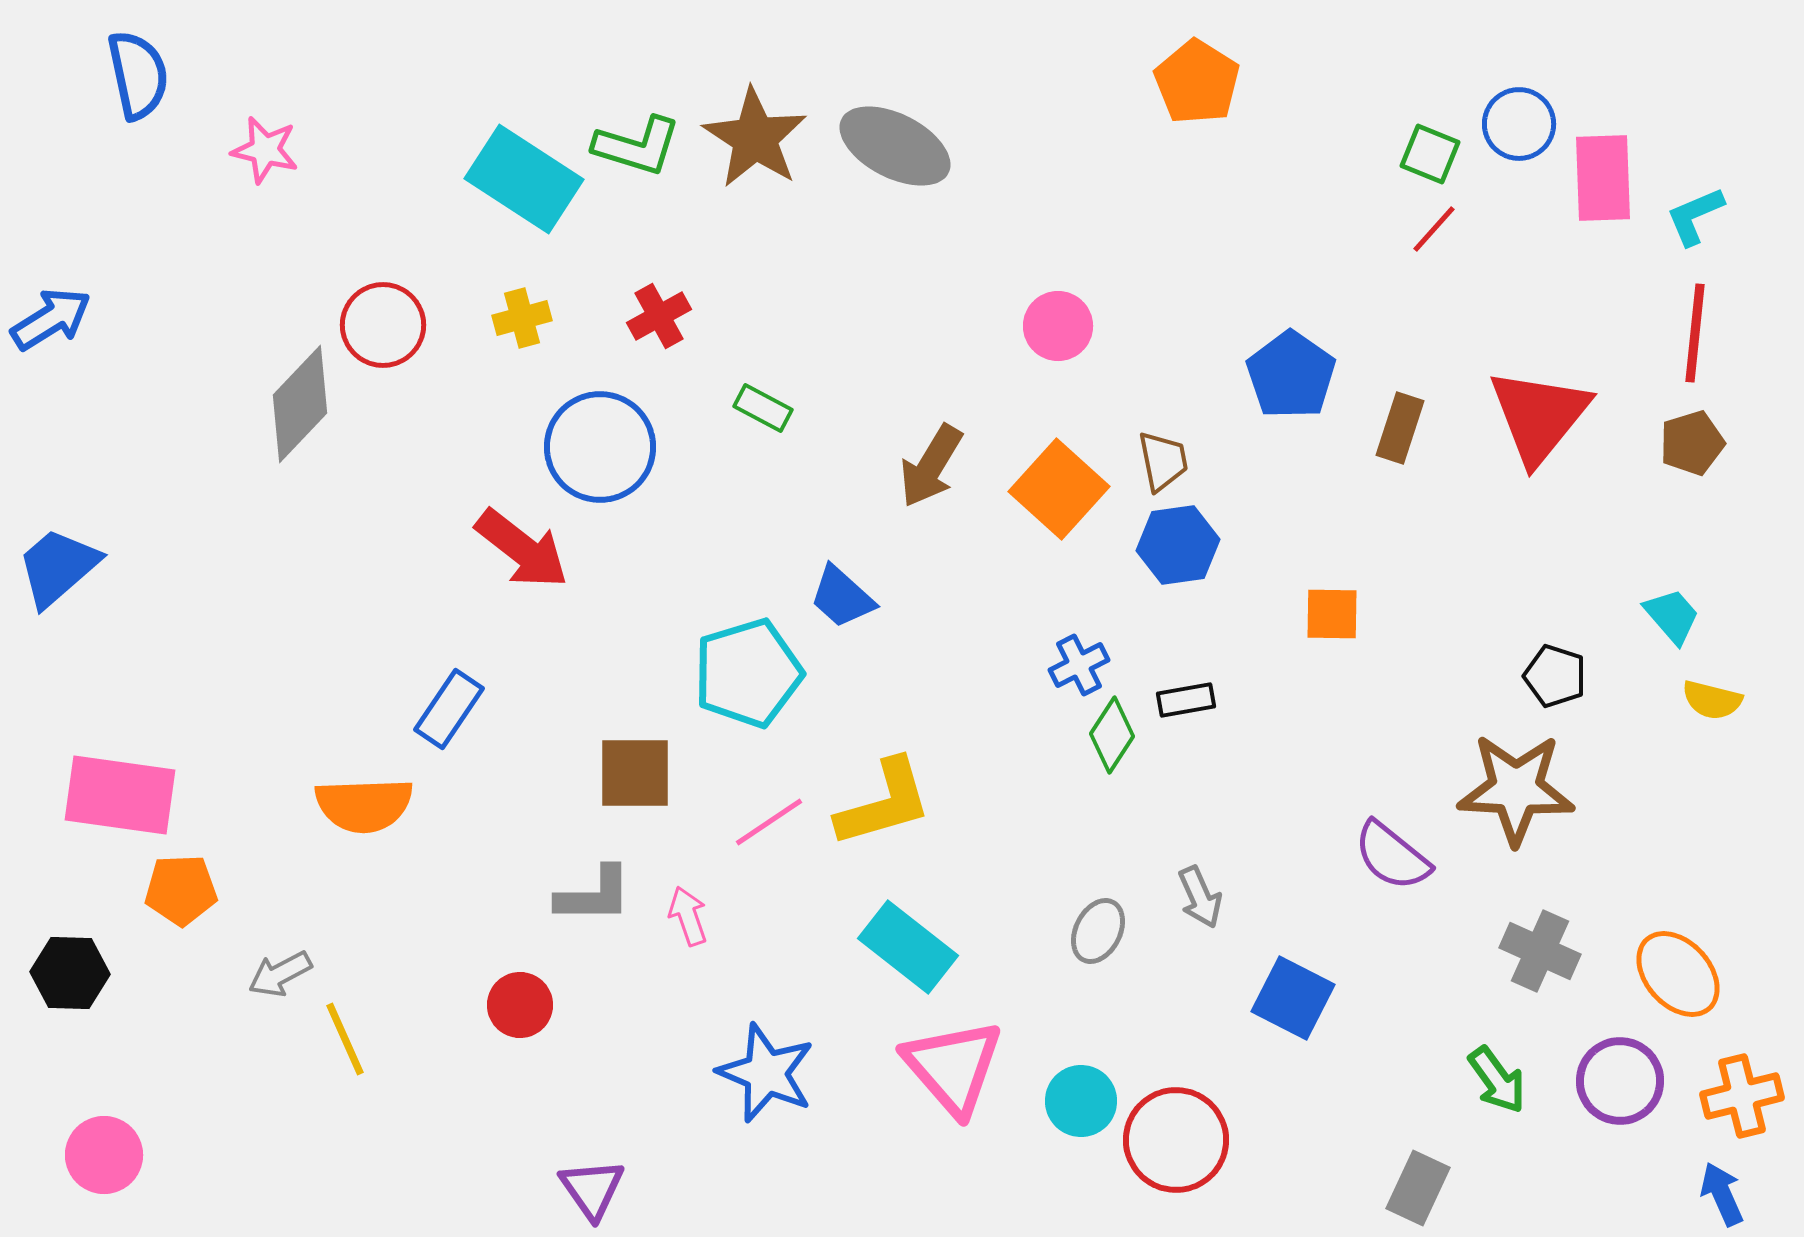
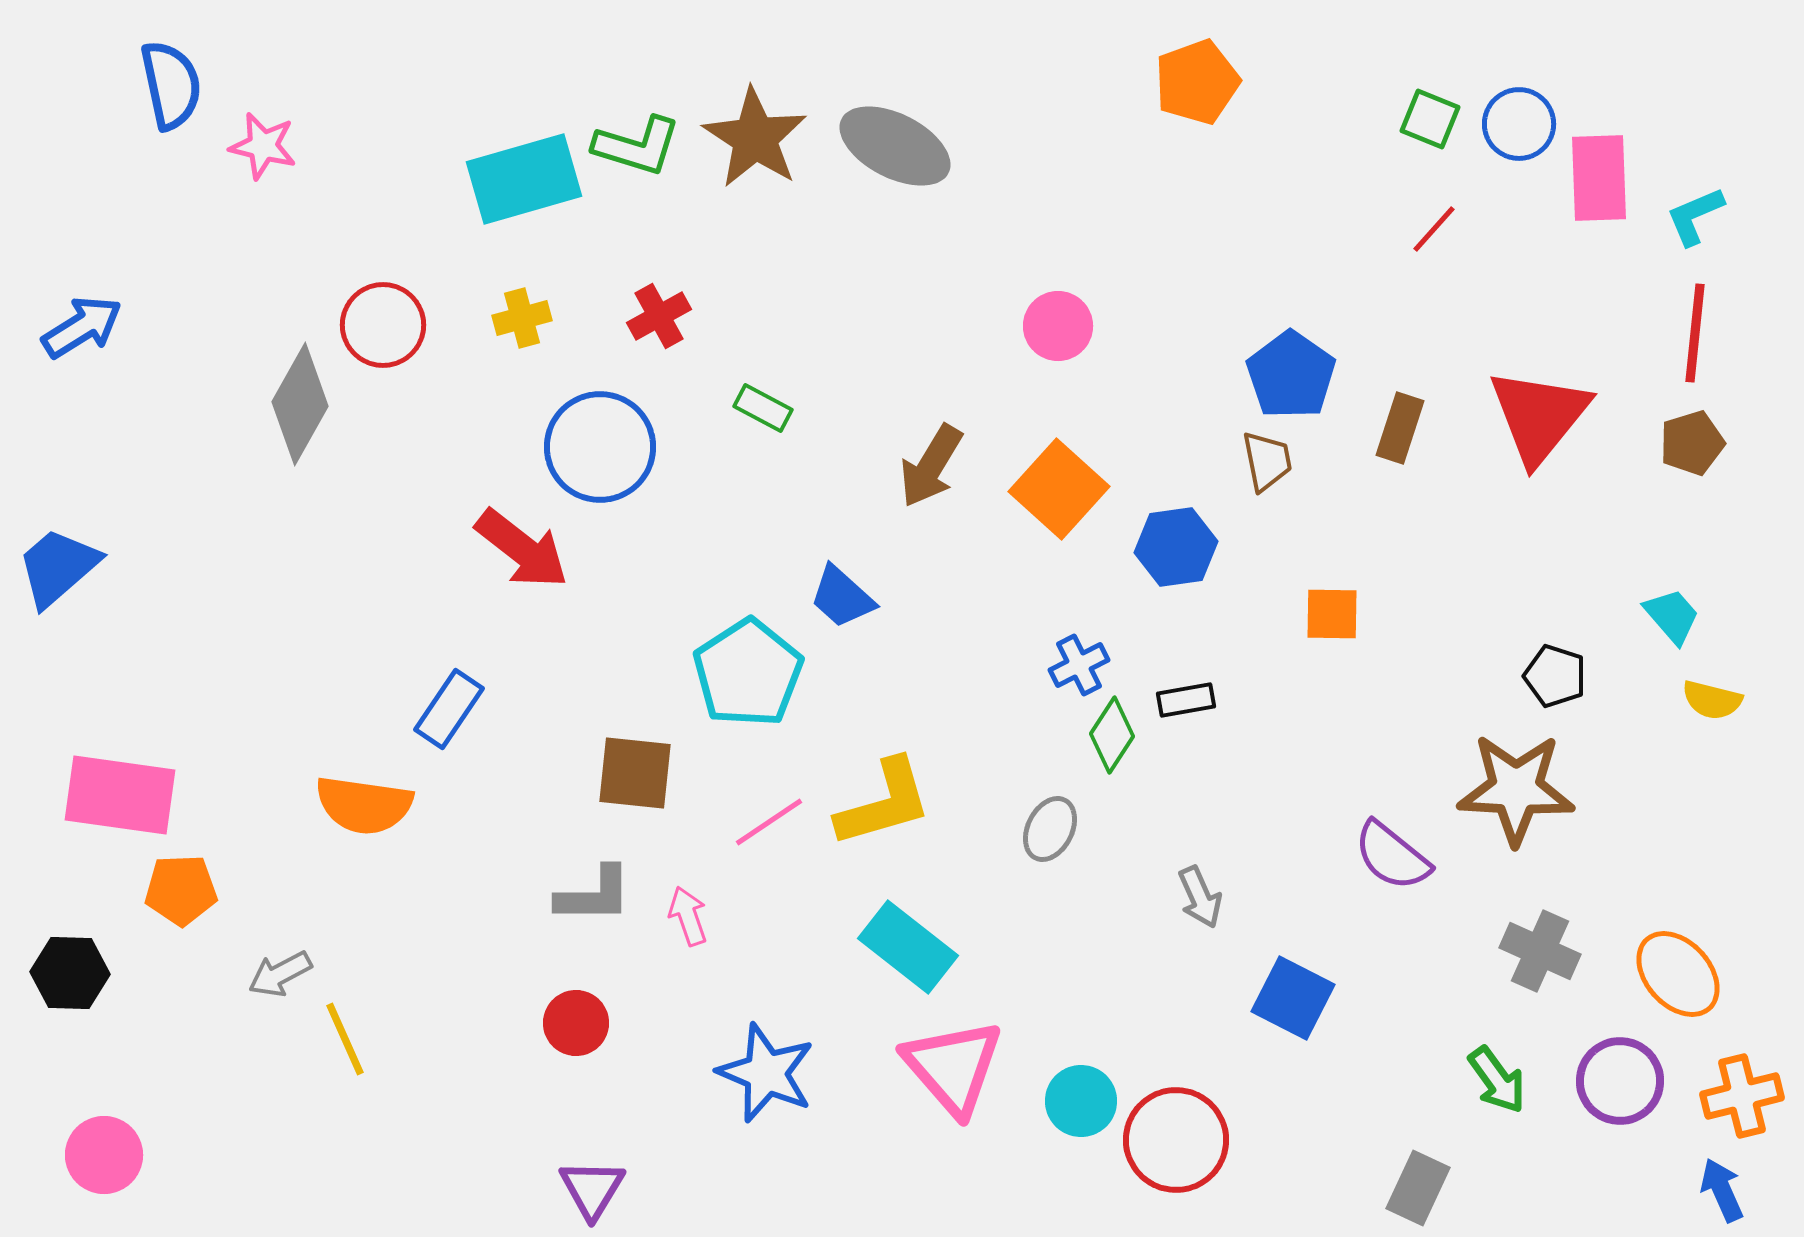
blue semicircle at (138, 75): moved 33 px right, 10 px down
orange pentagon at (1197, 82): rotated 20 degrees clockwise
pink star at (265, 150): moved 2 px left, 4 px up
green square at (1430, 154): moved 35 px up
pink rectangle at (1603, 178): moved 4 px left
cyan rectangle at (524, 179): rotated 49 degrees counterclockwise
blue arrow at (51, 319): moved 31 px right, 8 px down
gray diamond at (300, 404): rotated 14 degrees counterclockwise
brown trapezoid at (1163, 461): moved 104 px right
blue hexagon at (1178, 545): moved 2 px left, 2 px down
cyan pentagon at (748, 673): rotated 16 degrees counterclockwise
brown square at (635, 773): rotated 6 degrees clockwise
orange semicircle at (364, 805): rotated 10 degrees clockwise
gray ellipse at (1098, 931): moved 48 px left, 102 px up
red circle at (520, 1005): moved 56 px right, 18 px down
purple triangle at (592, 1189): rotated 6 degrees clockwise
blue arrow at (1722, 1194): moved 4 px up
